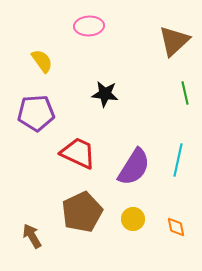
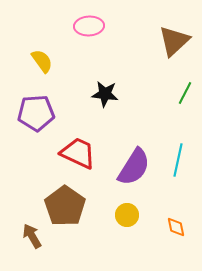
green line: rotated 40 degrees clockwise
brown pentagon: moved 17 px left, 6 px up; rotated 12 degrees counterclockwise
yellow circle: moved 6 px left, 4 px up
